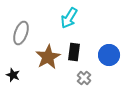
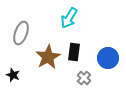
blue circle: moved 1 px left, 3 px down
